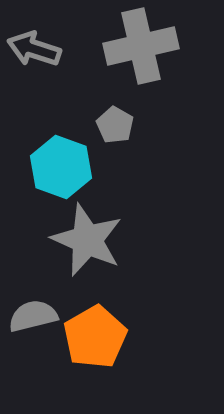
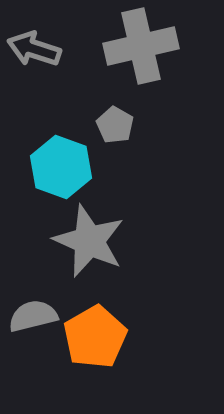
gray star: moved 2 px right, 1 px down
